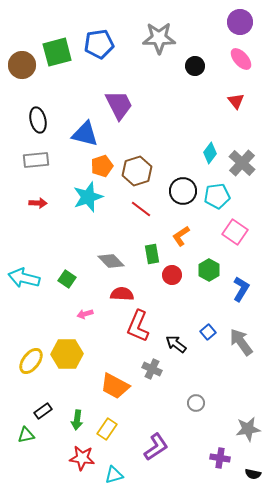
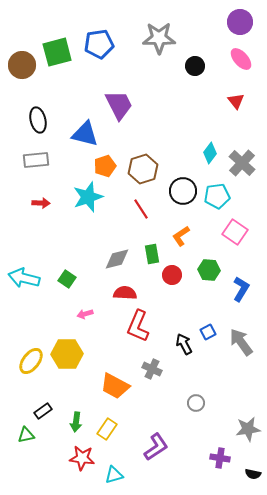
orange pentagon at (102, 166): moved 3 px right
brown hexagon at (137, 171): moved 6 px right, 2 px up
red arrow at (38, 203): moved 3 px right
red line at (141, 209): rotated 20 degrees clockwise
gray diamond at (111, 261): moved 6 px right, 2 px up; rotated 60 degrees counterclockwise
green hexagon at (209, 270): rotated 25 degrees counterclockwise
red semicircle at (122, 294): moved 3 px right, 1 px up
blue square at (208, 332): rotated 14 degrees clockwise
black arrow at (176, 344): moved 8 px right; rotated 25 degrees clockwise
green arrow at (77, 420): moved 1 px left, 2 px down
